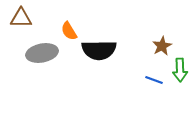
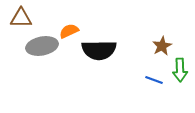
orange semicircle: rotated 96 degrees clockwise
gray ellipse: moved 7 px up
